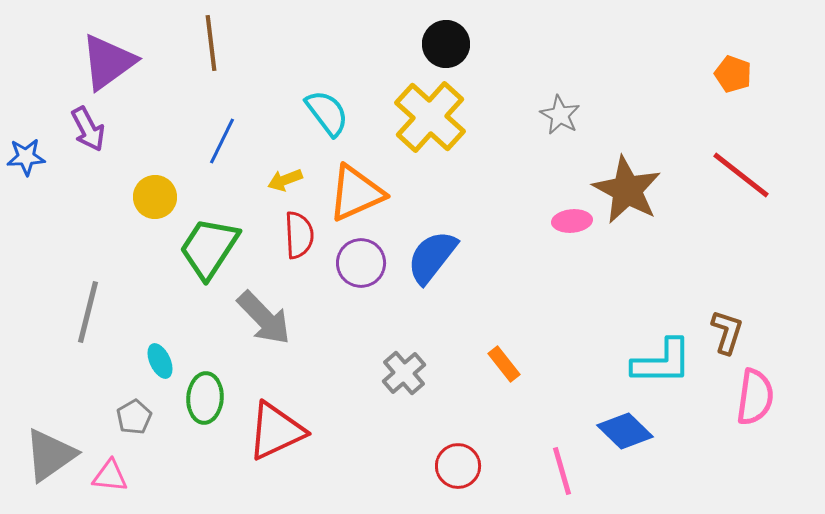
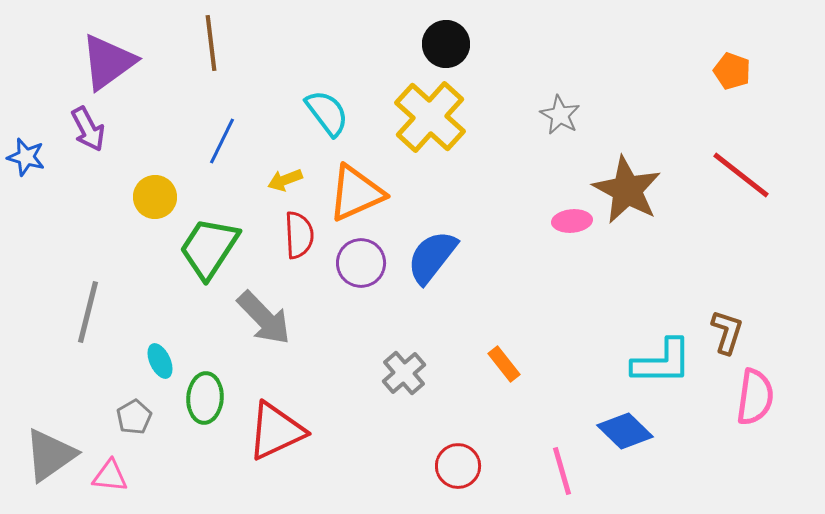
orange pentagon: moved 1 px left, 3 px up
blue star: rotated 18 degrees clockwise
